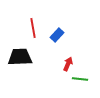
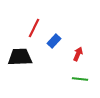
red line: moved 1 px right; rotated 36 degrees clockwise
blue rectangle: moved 3 px left, 6 px down
red arrow: moved 10 px right, 10 px up
